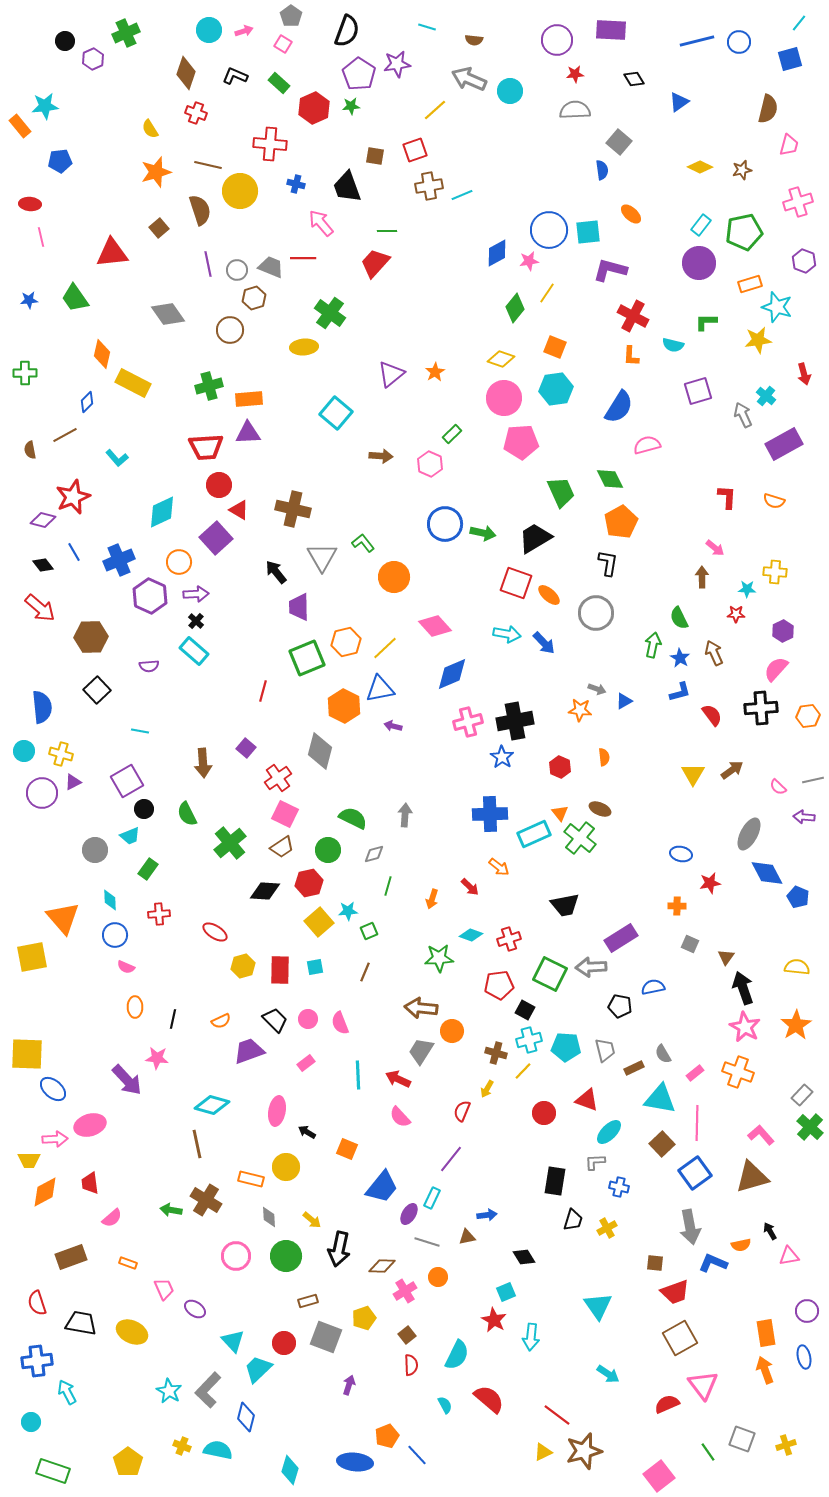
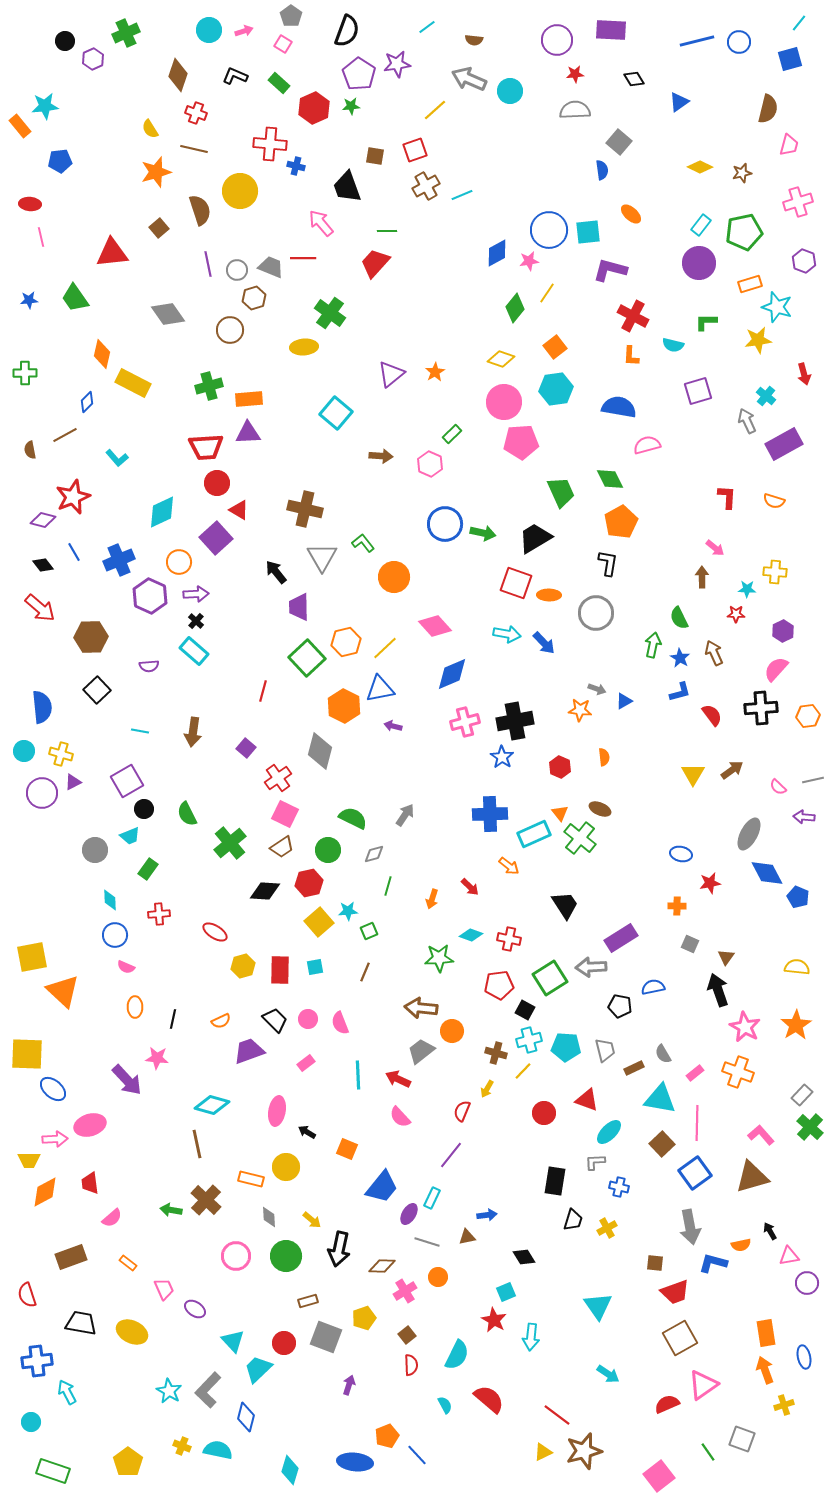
cyan line at (427, 27): rotated 54 degrees counterclockwise
brown diamond at (186, 73): moved 8 px left, 2 px down
brown line at (208, 165): moved 14 px left, 16 px up
brown star at (742, 170): moved 3 px down
blue cross at (296, 184): moved 18 px up
brown cross at (429, 186): moved 3 px left; rotated 20 degrees counterclockwise
orange square at (555, 347): rotated 30 degrees clockwise
pink circle at (504, 398): moved 4 px down
blue semicircle at (619, 407): rotated 112 degrees counterclockwise
gray arrow at (743, 415): moved 4 px right, 6 px down
red circle at (219, 485): moved 2 px left, 2 px up
brown cross at (293, 509): moved 12 px right
orange ellipse at (549, 595): rotated 40 degrees counterclockwise
green square at (307, 658): rotated 21 degrees counterclockwise
pink cross at (468, 722): moved 3 px left
brown arrow at (203, 763): moved 10 px left, 31 px up; rotated 12 degrees clockwise
gray arrow at (405, 815): rotated 30 degrees clockwise
orange arrow at (499, 867): moved 10 px right, 1 px up
black trapezoid at (565, 905): rotated 112 degrees counterclockwise
orange triangle at (63, 918): moved 73 px down; rotated 6 degrees counterclockwise
red cross at (509, 939): rotated 30 degrees clockwise
green square at (550, 974): moved 4 px down; rotated 32 degrees clockwise
black arrow at (743, 988): moved 25 px left, 2 px down
gray trapezoid at (421, 1051): rotated 20 degrees clockwise
purple line at (451, 1159): moved 4 px up
brown cross at (206, 1200): rotated 12 degrees clockwise
orange rectangle at (128, 1263): rotated 18 degrees clockwise
blue L-shape at (713, 1263): rotated 8 degrees counterclockwise
red semicircle at (37, 1303): moved 10 px left, 8 px up
purple circle at (807, 1311): moved 28 px up
pink triangle at (703, 1385): rotated 32 degrees clockwise
yellow cross at (786, 1445): moved 2 px left, 40 px up
